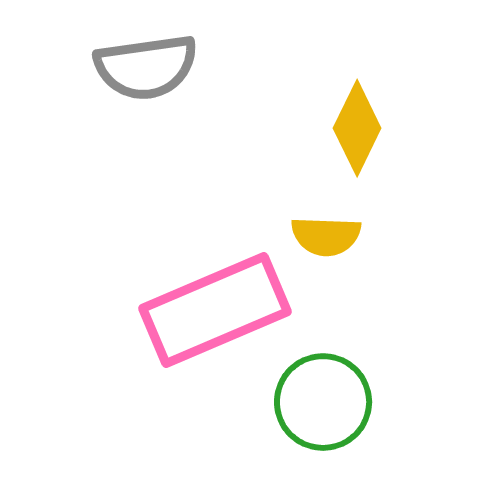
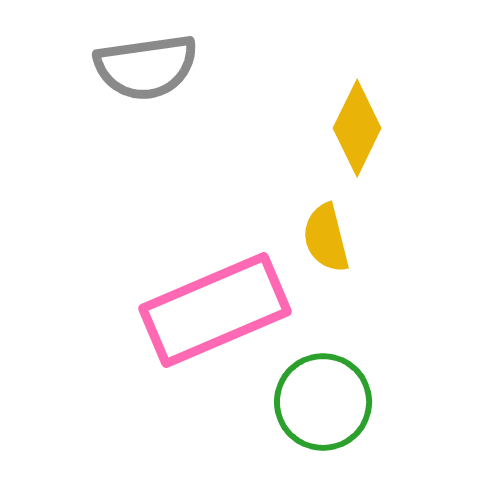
yellow semicircle: moved 2 px down; rotated 74 degrees clockwise
